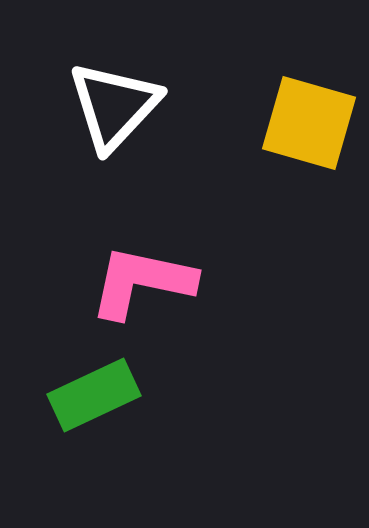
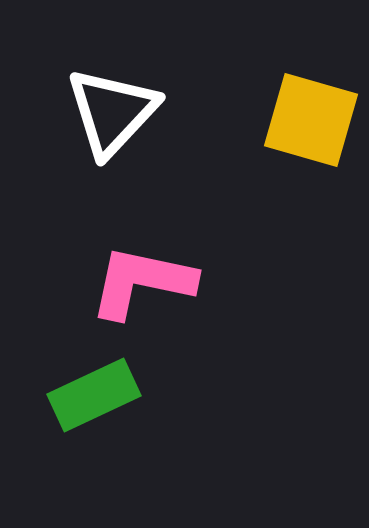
white triangle: moved 2 px left, 6 px down
yellow square: moved 2 px right, 3 px up
